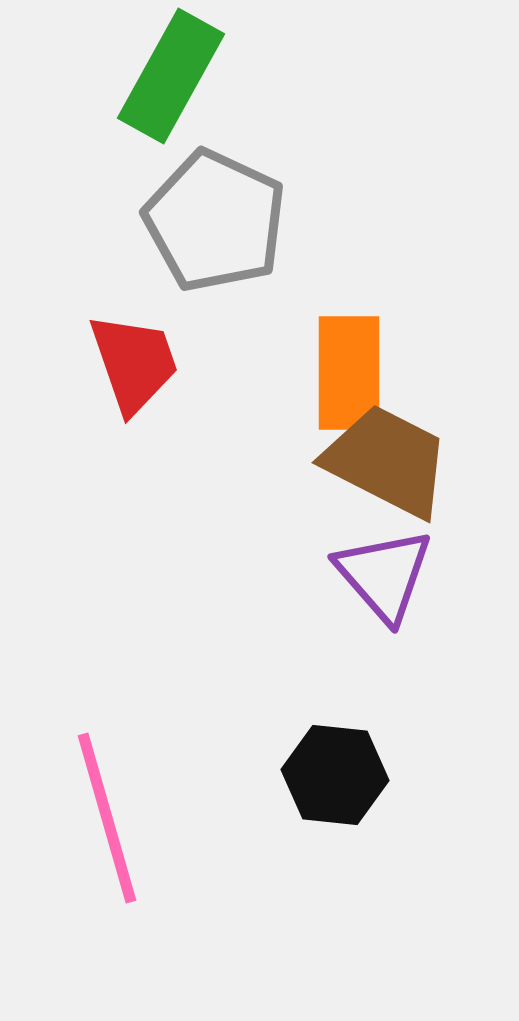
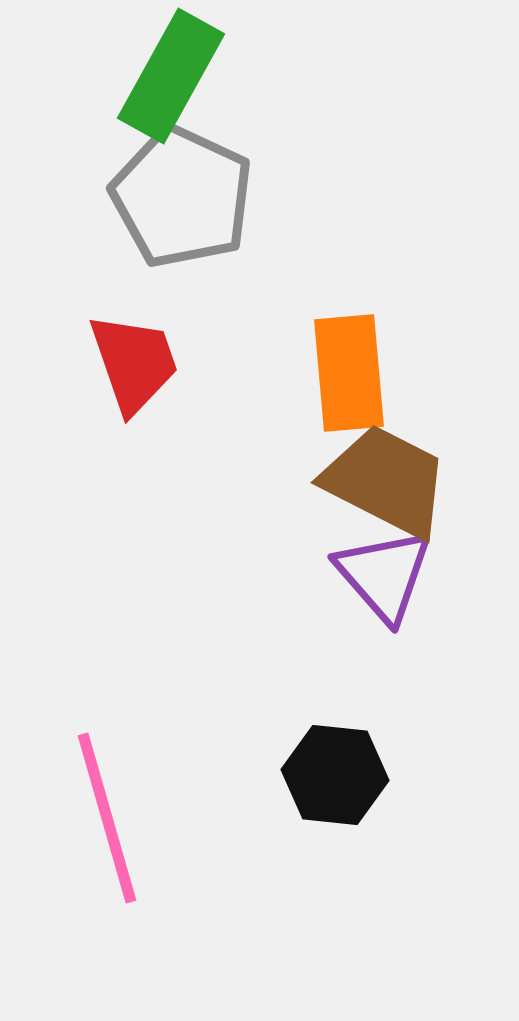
gray pentagon: moved 33 px left, 24 px up
orange rectangle: rotated 5 degrees counterclockwise
brown trapezoid: moved 1 px left, 20 px down
